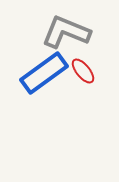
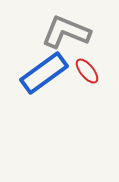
red ellipse: moved 4 px right
